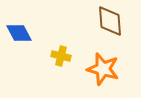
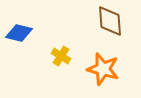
blue diamond: rotated 48 degrees counterclockwise
yellow cross: rotated 18 degrees clockwise
